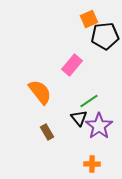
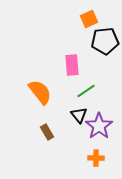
black pentagon: moved 5 px down
pink rectangle: rotated 45 degrees counterclockwise
green line: moved 3 px left, 10 px up
black triangle: moved 3 px up
orange cross: moved 4 px right, 6 px up
